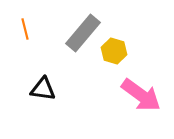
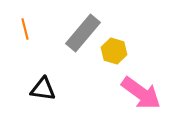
pink arrow: moved 2 px up
